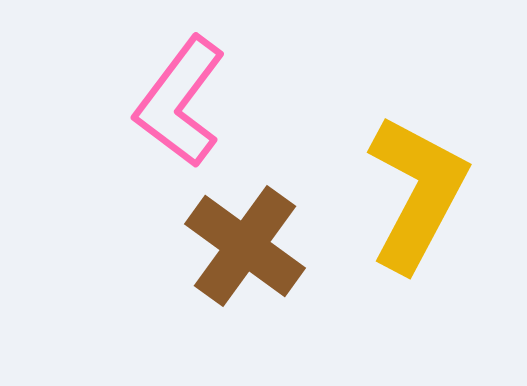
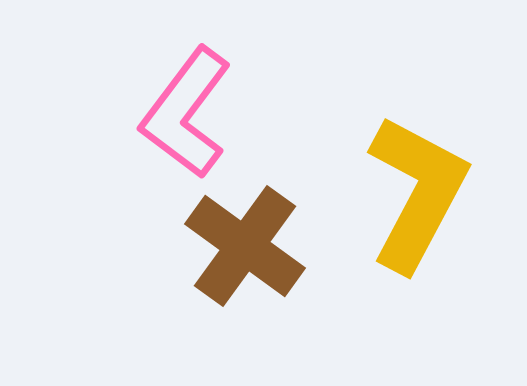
pink L-shape: moved 6 px right, 11 px down
